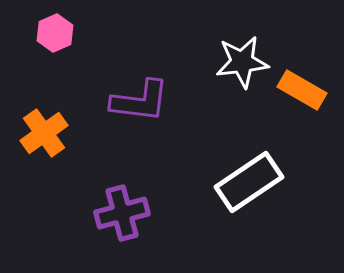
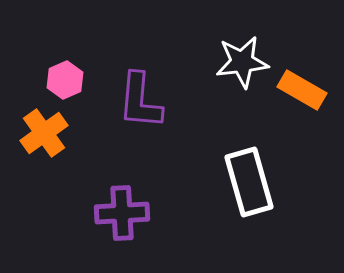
pink hexagon: moved 10 px right, 47 px down
purple L-shape: rotated 88 degrees clockwise
white rectangle: rotated 72 degrees counterclockwise
purple cross: rotated 12 degrees clockwise
